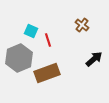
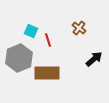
brown cross: moved 3 px left, 3 px down
brown rectangle: rotated 20 degrees clockwise
